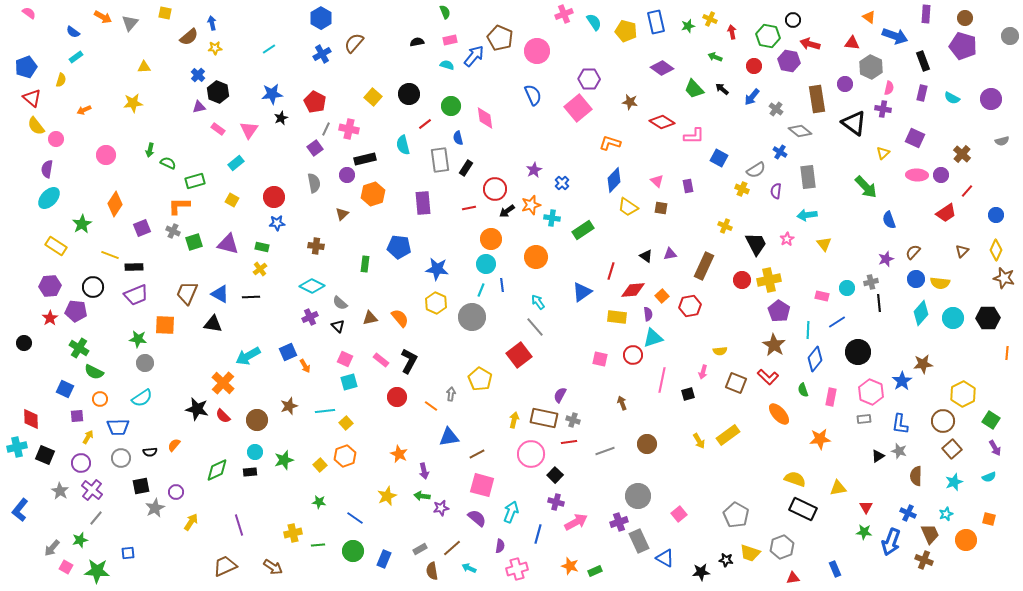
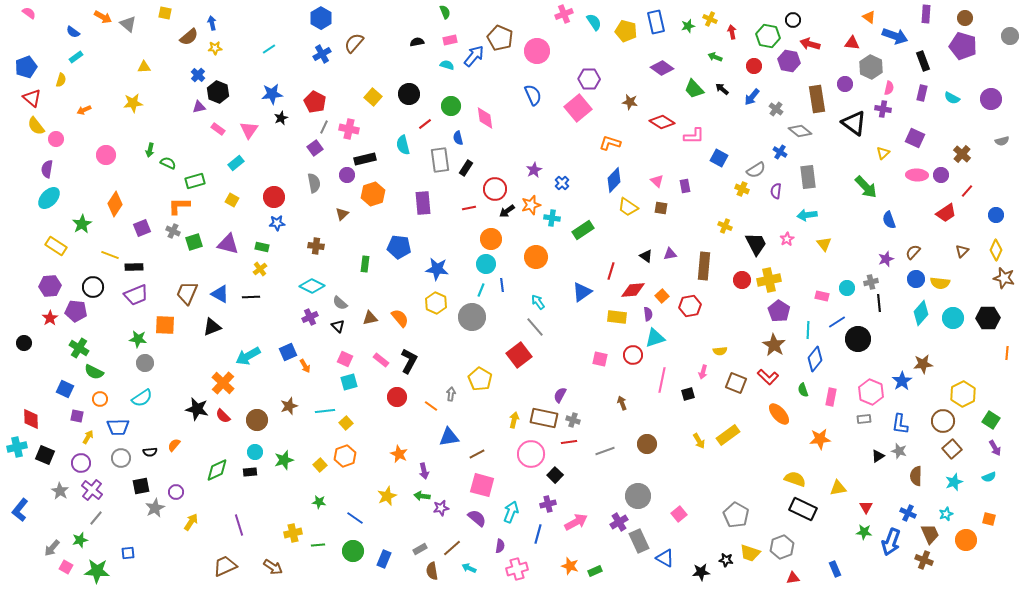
gray triangle at (130, 23): moved 2 px left, 1 px down; rotated 30 degrees counterclockwise
gray line at (326, 129): moved 2 px left, 2 px up
purple rectangle at (688, 186): moved 3 px left
brown rectangle at (704, 266): rotated 20 degrees counterclockwise
black triangle at (213, 324): moved 1 px left, 3 px down; rotated 30 degrees counterclockwise
cyan triangle at (653, 338): moved 2 px right
black circle at (858, 352): moved 13 px up
purple square at (77, 416): rotated 16 degrees clockwise
purple cross at (556, 502): moved 8 px left, 2 px down; rotated 28 degrees counterclockwise
purple cross at (619, 522): rotated 12 degrees counterclockwise
